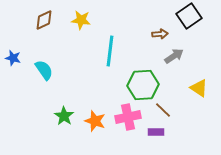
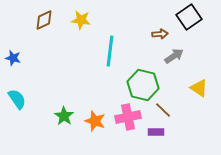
black square: moved 1 px down
cyan semicircle: moved 27 px left, 29 px down
green hexagon: rotated 16 degrees clockwise
